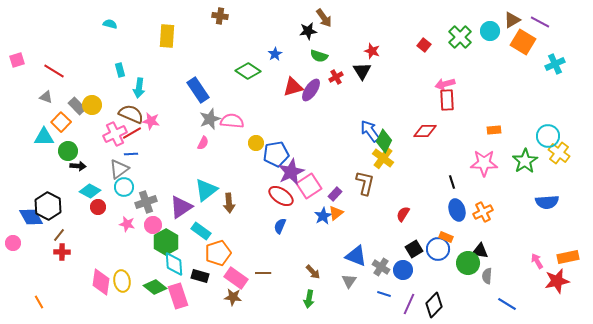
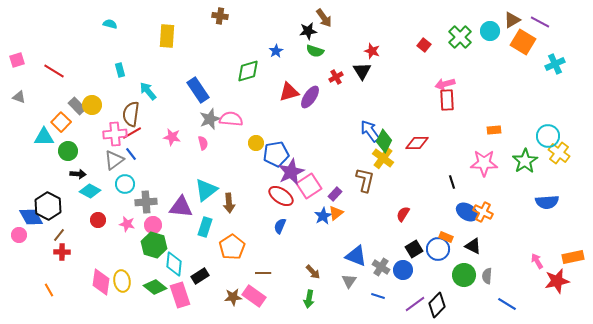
blue star at (275, 54): moved 1 px right, 3 px up
green semicircle at (319, 56): moved 4 px left, 5 px up
green diamond at (248, 71): rotated 50 degrees counterclockwise
red triangle at (293, 87): moved 4 px left, 5 px down
cyan arrow at (139, 88): moved 9 px right, 3 px down; rotated 132 degrees clockwise
purple ellipse at (311, 90): moved 1 px left, 7 px down
gray triangle at (46, 97): moved 27 px left
brown semicircle at (131, 114): rotated 105 degrees counterclockwise
pink star at (151, 121): moved 21 px right, 16 px down
pink semicircle at (232, 121): moved 1 px left, 2 px up
red diamond at (425, 131): moved 8 px left, 12 px down
pink cross at (115, 134): rotated 20 degrees clockwise
pink semicircle at (203, 143): rotated 40 degrees counterclockwise
blue line at (131, 154): rotated 56 degrees clockwise
black arrow at (78, 166): moved 8 px down
gray triangle at (119, 169): moved 5 px left, 9 px up
brown L-shape at (365, 183): moved 3 px up
cyan circle at (124, 187): moved 1 px right, 3 px up
gray cross at (146, 202): rotated 15 degrees clockwise
red circle at (98, 207): moved 13 px down
purple triangle at (181, 207): rotated 40 degrees clockwise
blue ellipse at (457, 210): moved 10 px right, 2 px down; rotated 40 degrees counterclockwise
orange cross at (483, 212): rotated 36 degrees counterclockwise
cyan rectangle at (201, 231): moved 4 px right, 4 px up; rotated 72 degrees clockwise
green hexagon at (166, 242): moved 12 px left, 3 px down; rotated 15 degrees counterclockwise
pink circle at (13, 243): moved 6 px right, 8 px up
black triangle at (480, 251): moved 7 px left, 5 px up; rotated 18 degrees clockwise
orange pentagon at (218, 253): moved 14 px right, 6 px up; rotated 15 degrees counterclockwise
orange rectangle at (568, 257): moved 5 px right
green circle at (468, 263): moved 4 px left, 12 px down
cyan diamond at (174, 264): rotated 10 degrees clockwise
black rectangle at (200, 276): rotated 48 degrees counterclockwise
pink rectangle at (236, 278): moved 18 px right, 18 px down
blue line at (384, 294): moved 6 px left, 2 px down
pink rectangle at (178, 296): moved 2 px right, 1 px up
brown star at (233, 297): rotated 12 degrees counterclockwise
orange line at (39, 302): moved 10 px right, 12 px up
purple line at (409, 304): moved 6 px right; rotated 30 degrees clockwise
black diamond at (434, 305): moved 3 px right
